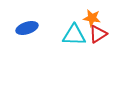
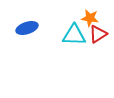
orange star: moved 2 px left
